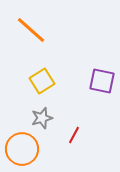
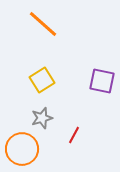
orange line: moved 12 px right, 6 px up
yellow square: moved 1 px up
